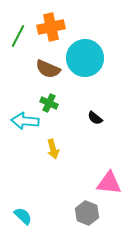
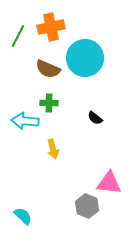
green cross: rotated 24 degrees counterclockwise
gray hexagon: moved 7 px up
